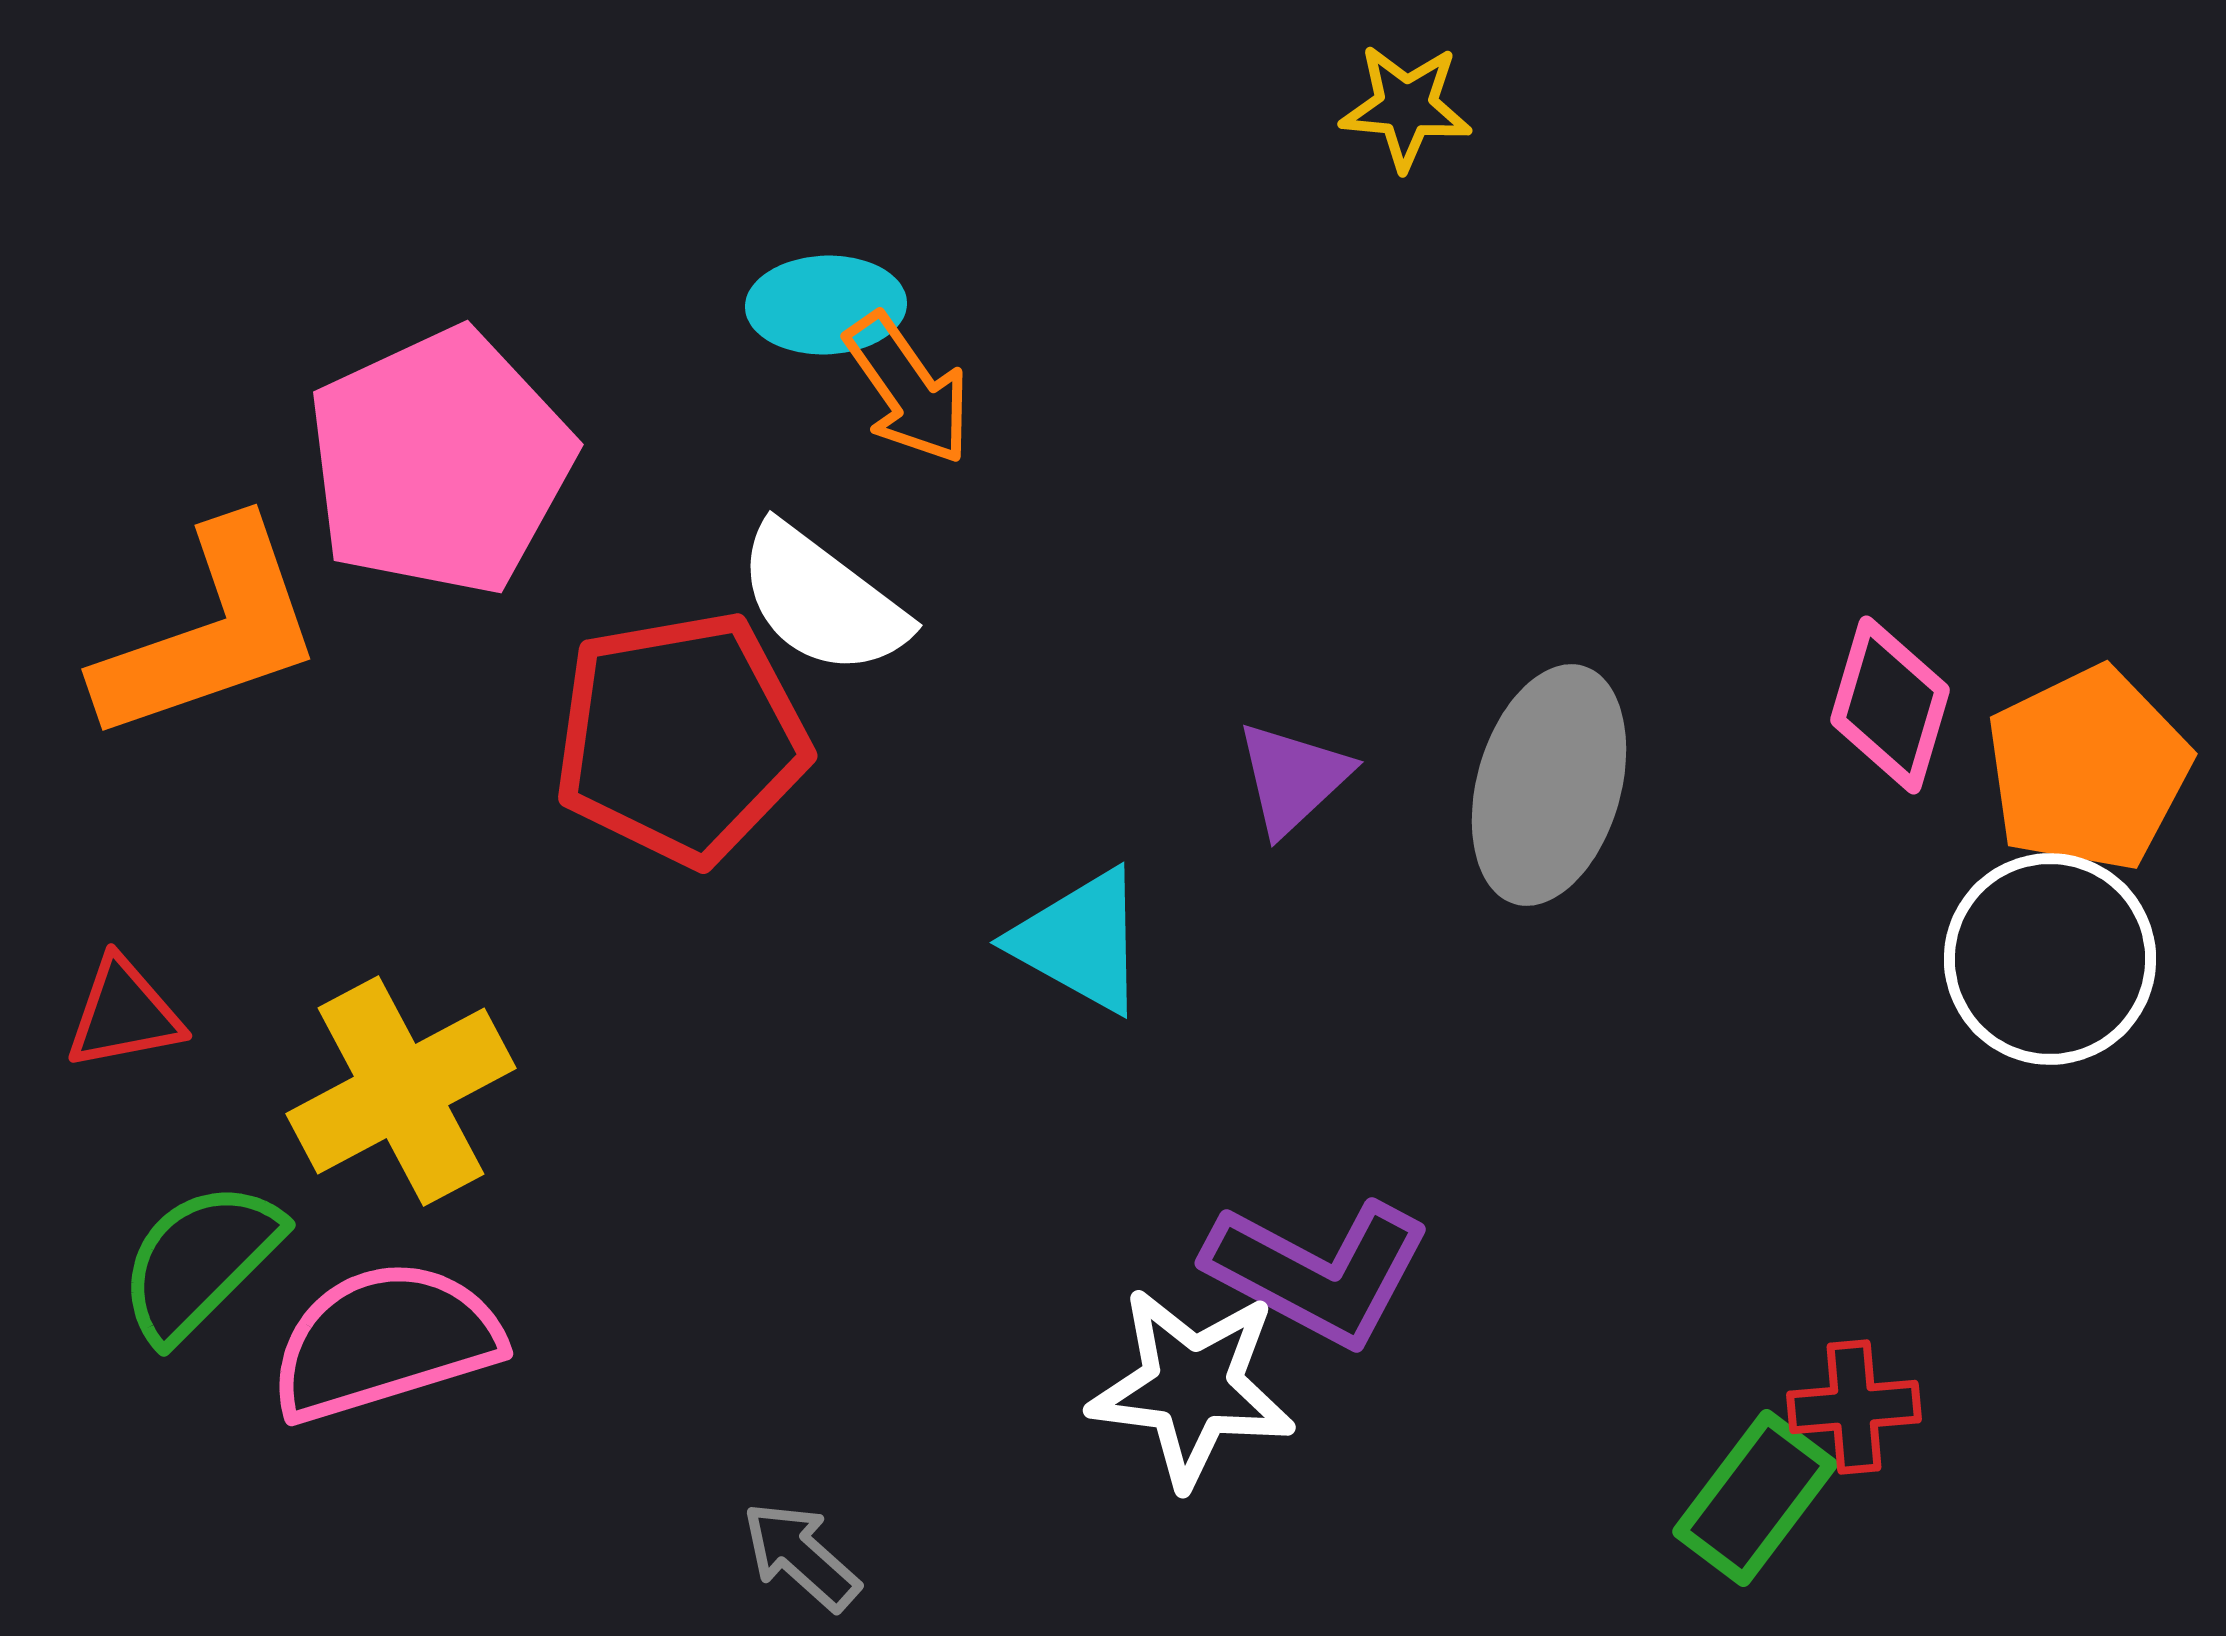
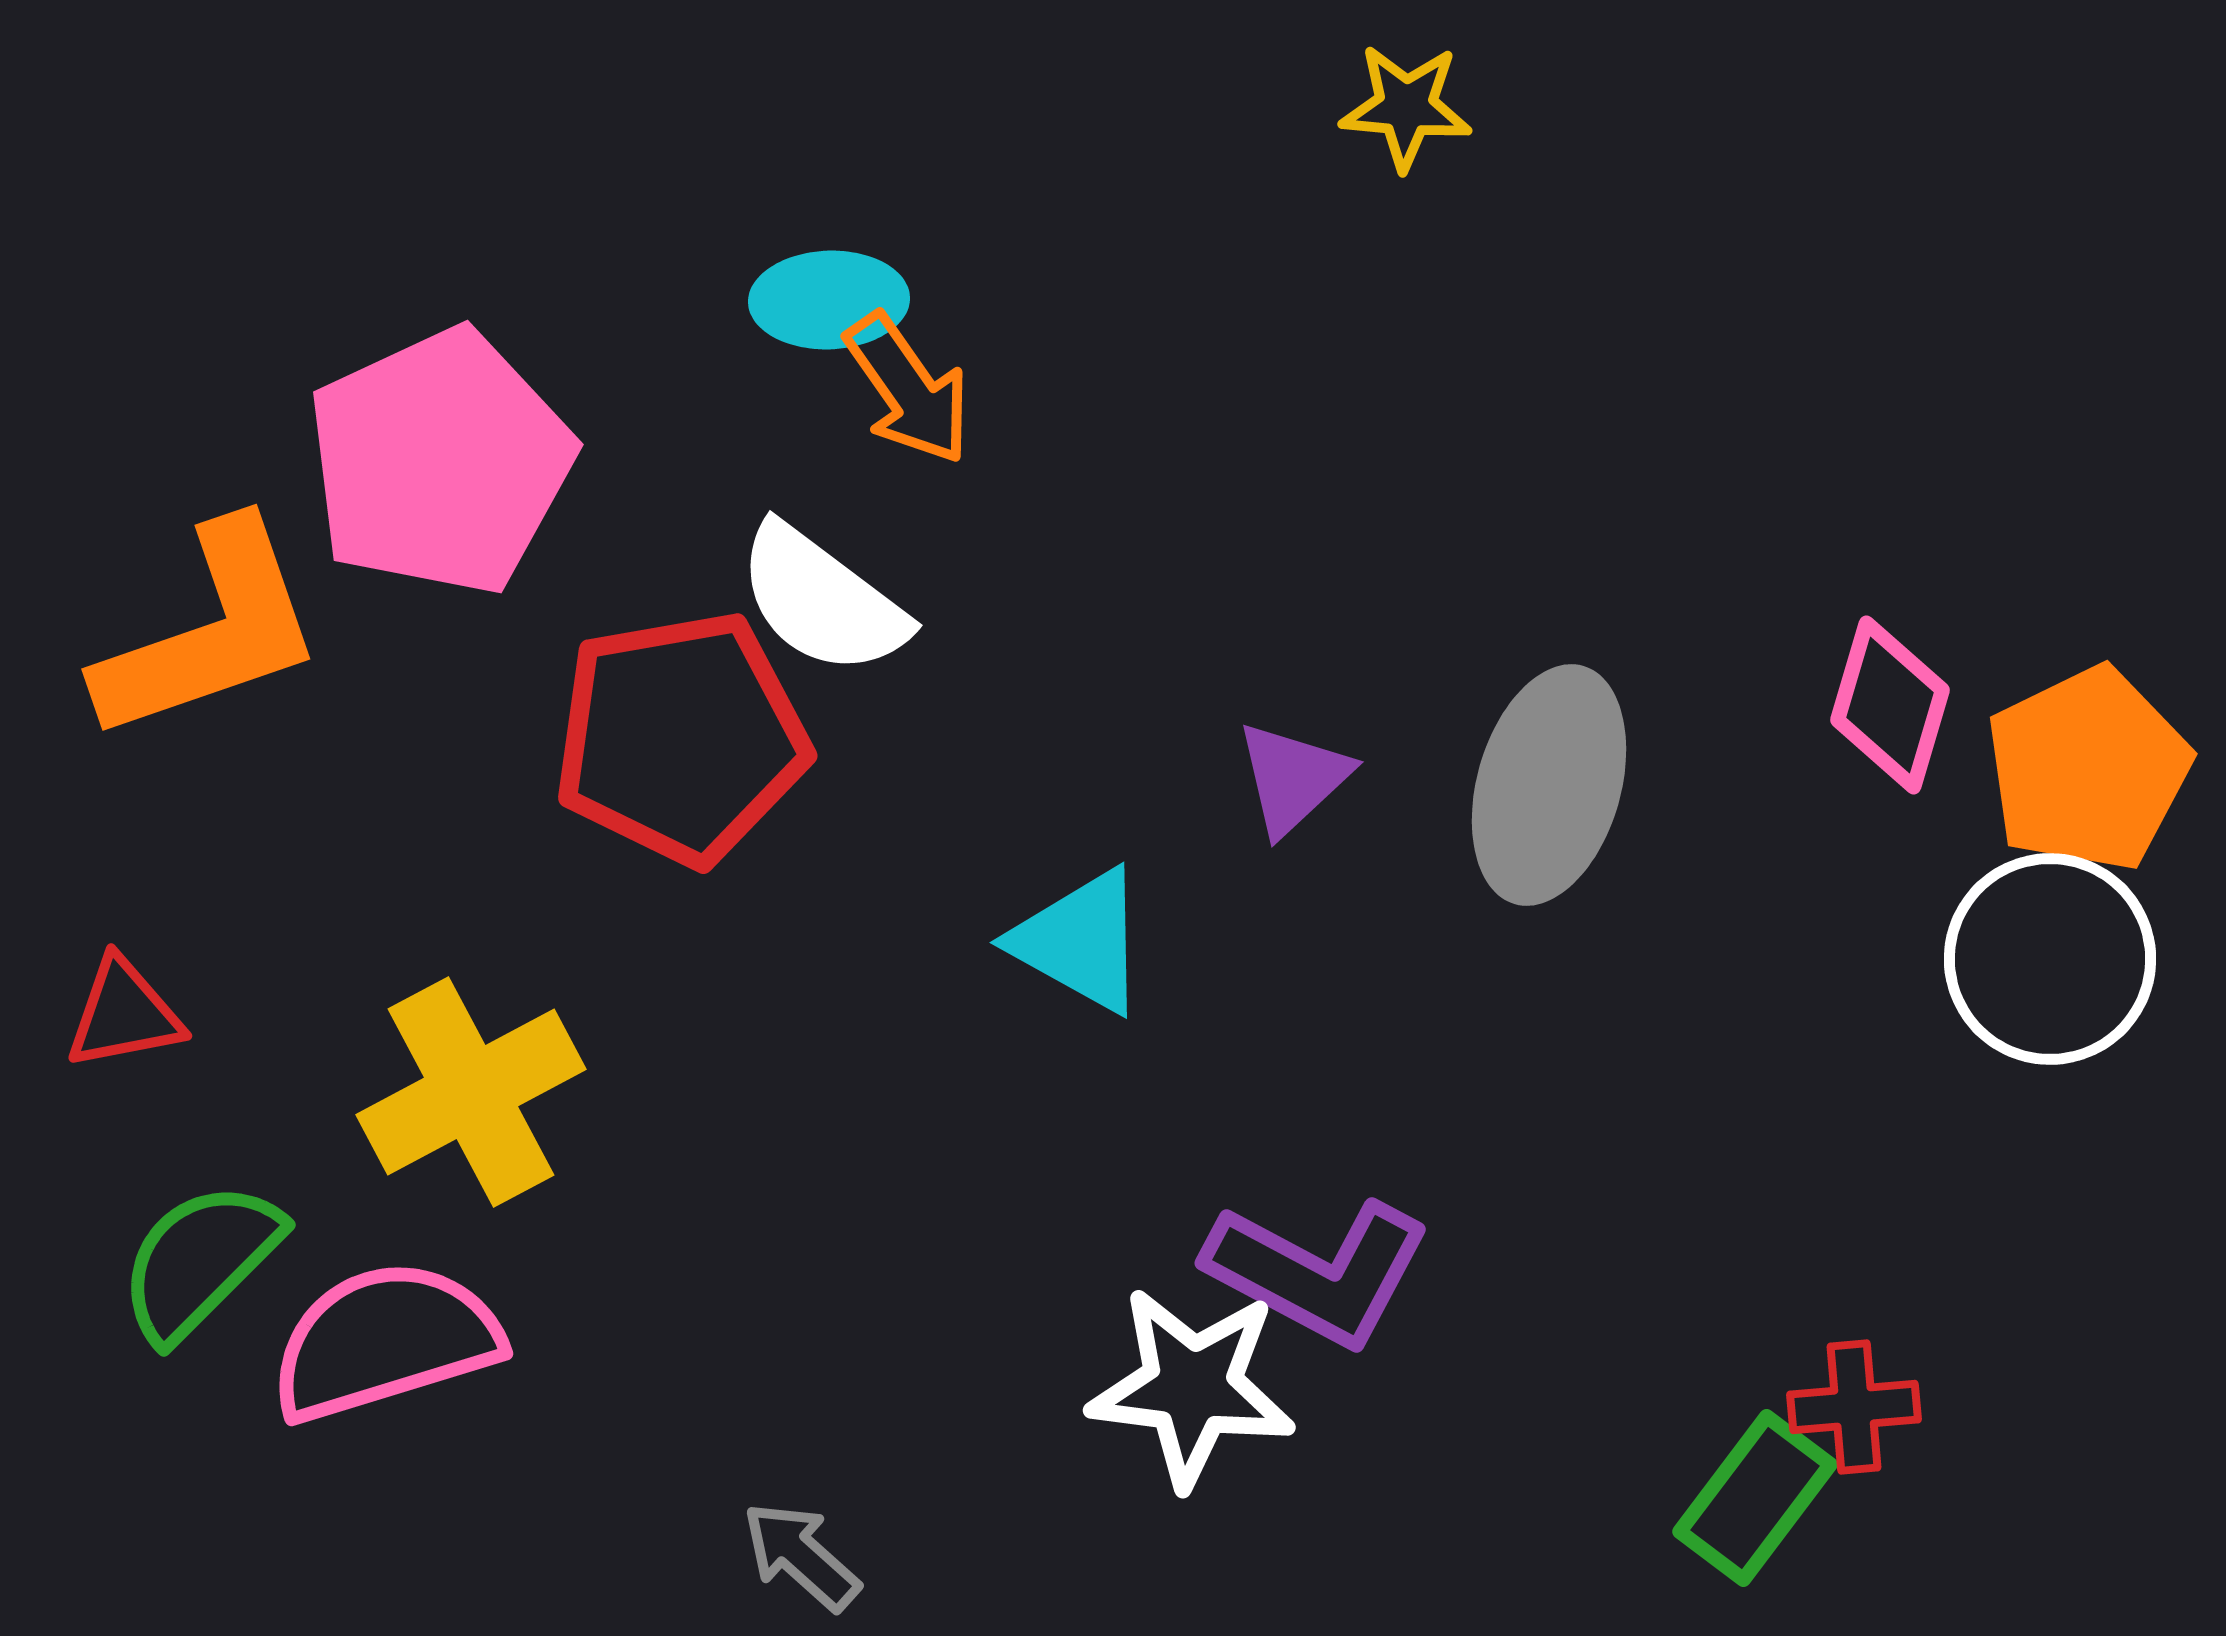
cyan ellipse: moved 3 px right, 5 px up
yellow cross: moved 70 px right, 1 px down
